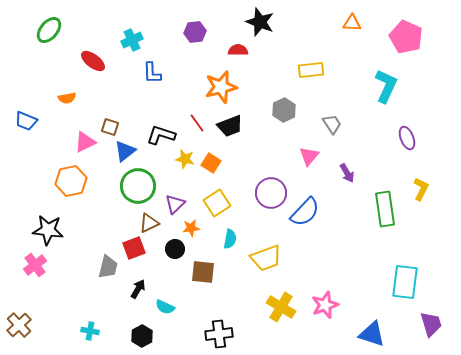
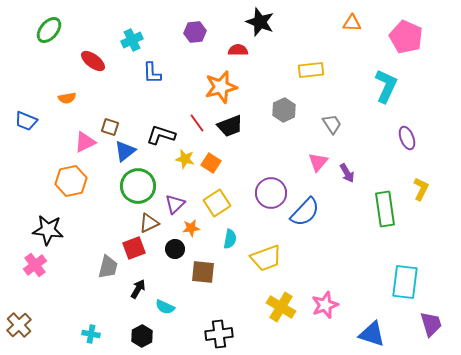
pink triangle at (309, 156): moved 9 px right, 6 px down
cyan cross at (90, 331): moved 1 px right, 3 px down
